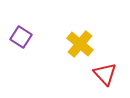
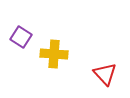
yellow cross: moved 26 px left, 10 px down; rotated 36 degrees counterclockwise
